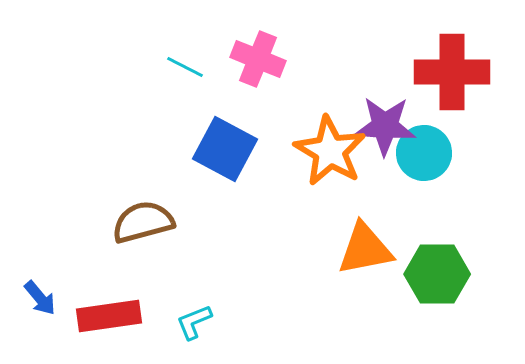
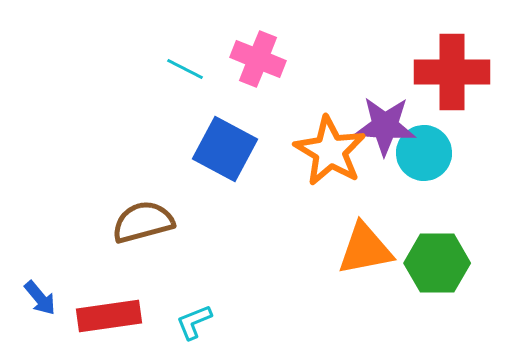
cyan line: moved 2 px down
green hexagon: moved 11 px up
